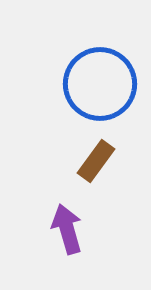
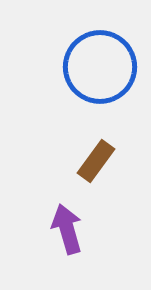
blue circle: moved 17 px up
